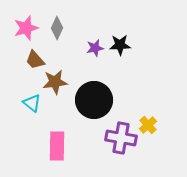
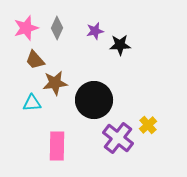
purple star: moved 17 px up
brown star: moved 1 px down
cyan triangle: rotated 42 degrees counterclockwise
purple cross: moved 3 px left; rotated 28 degrees clockwise
